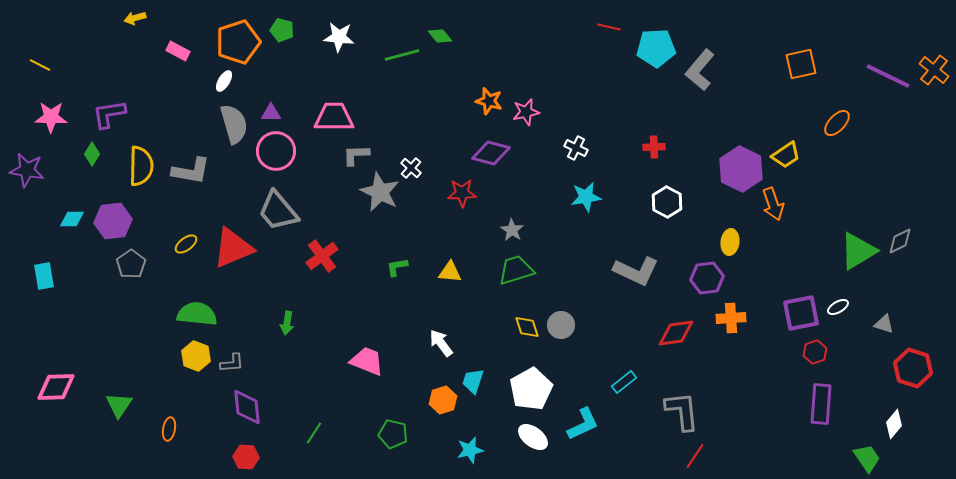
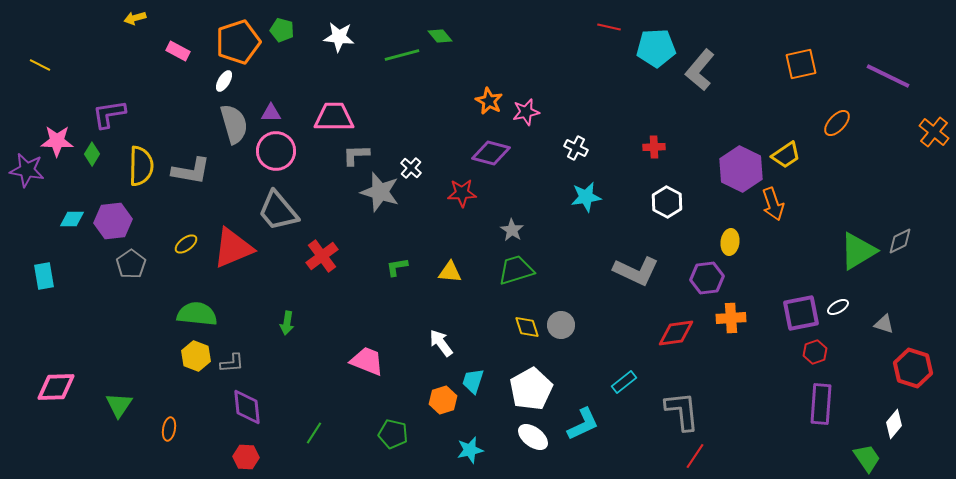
orange cross at (934, 70): moved 62 px down
orange star at (489, 101): rotated 12 degrees clockwise
pink star at (51, 117): moved 6 px right, 24 px down
gray star at (380, 192): rotated 9 degrees counterclockwise
